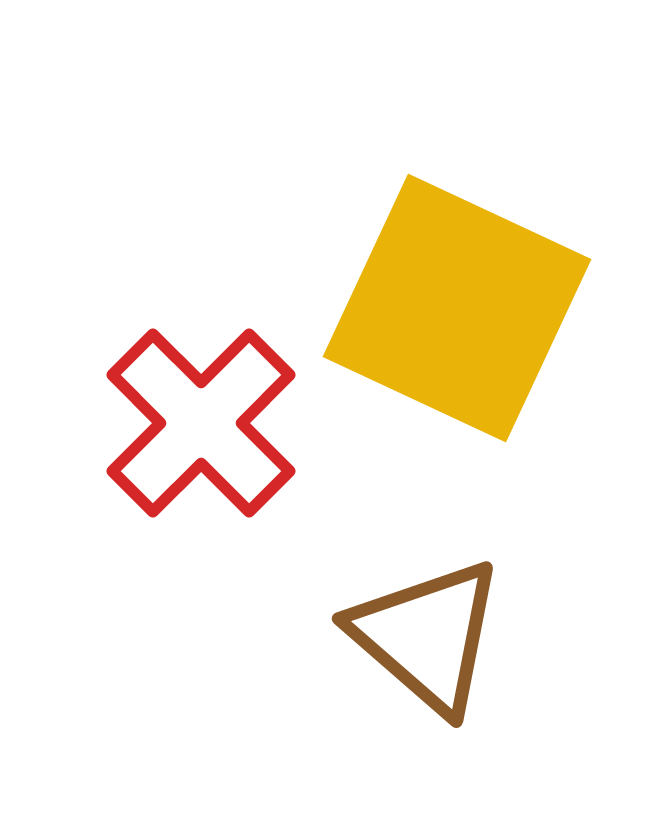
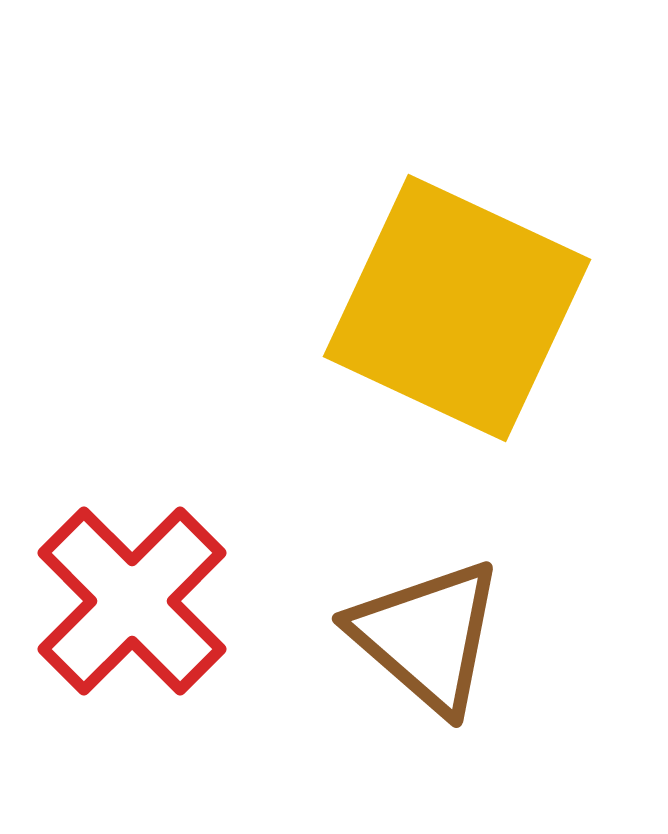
red cross: moved 69 px left, 178 px down
